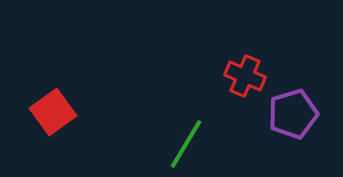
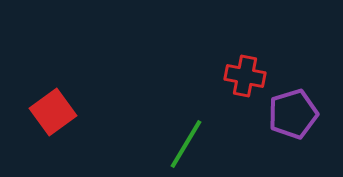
red cross: rotated 12 degrees counterclockwise
